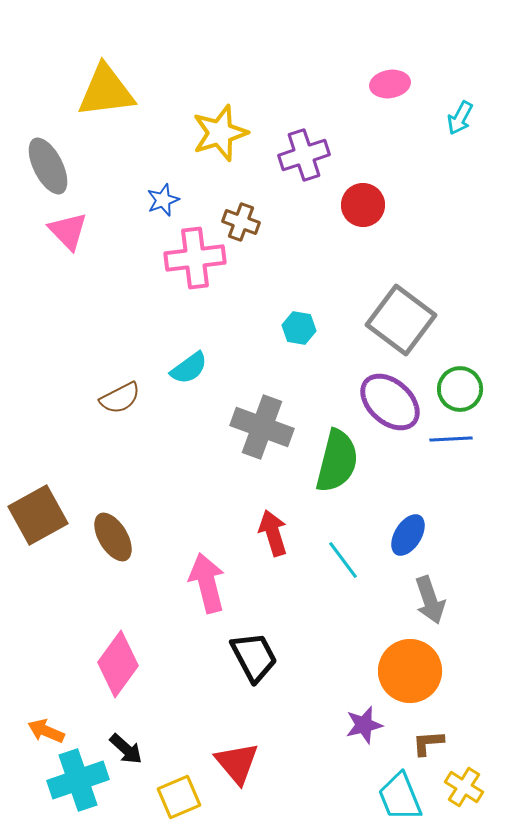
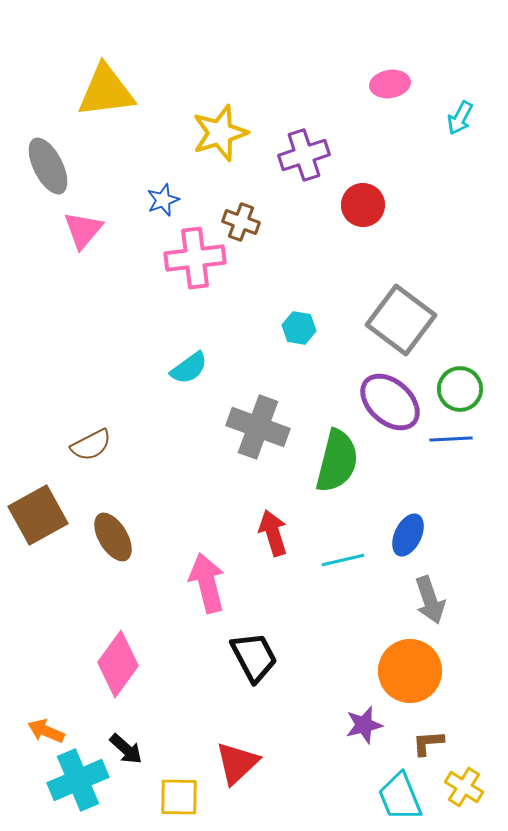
pink triangle: moved 15 px right, 1 px up; rotated 24 degrees clockwise
brown semicircle: moved 29 px left, 47 px down
gray cross: moved 4 px left
blue ellipse: rotated 6 degrees counterclockwise
cyan line: rotated 66 degrees counterclockwise
red triangle: rotated 27 degrees clockwise
cyan cross: rotated 4 degrees counterclockwise
yellow square: rotated 24 degrees clockwise
